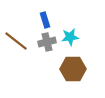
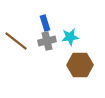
blue rectangle: moved 3 px down
gray cross: moved 1 px up
brown hexagon: moved 7 px right, 4 px up
